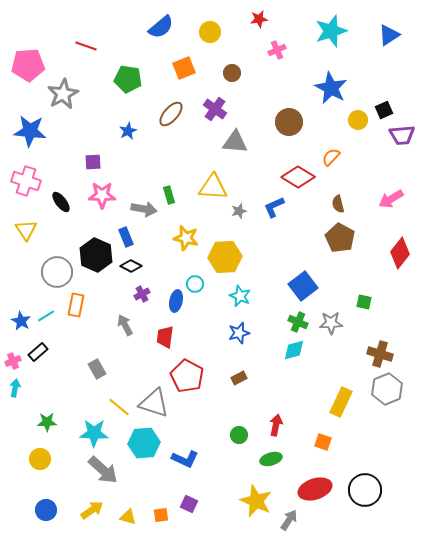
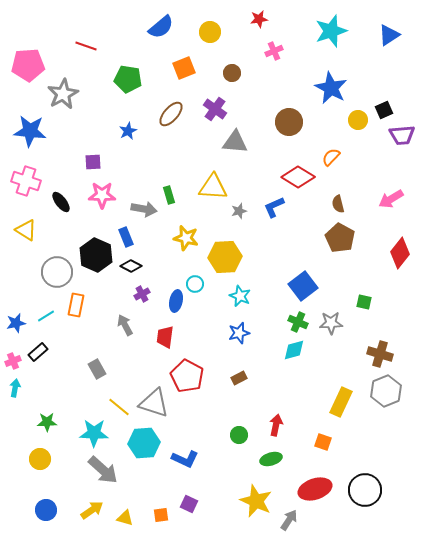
pink cross at (277, 50): moved 3 px left, 1 px down
yellow triangle at (26, 230): rotated 25 degrees counterclockwise
blue star at (21, 321): moved 5 px left, 2 px down; rotated 30 degrees clockwise
gray hexagon at (387, 389): moved 1 px left, 2 px down
yellow triangle at (128, 517): moved 3 px left, 1 px down
